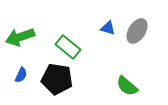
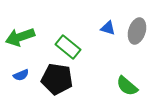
gray ellipse: rotated 15 degrees counterclockwise
blue semicircle: rotated 42 degrees clockwise
